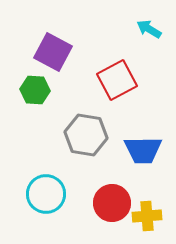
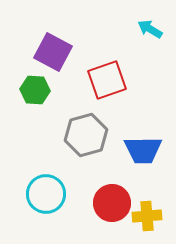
cyan arrow: moved 1 px right
red square: moved 10 px left; rotated 9 degrees clockwise
gray hexagon: rotated 24 degrees counterclockwise
